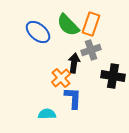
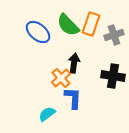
gray cross: moved 23 px right, 15 px up
cyan semicircle: rotated 36 degrees counterclockwise
